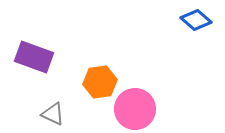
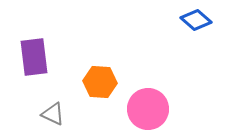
purple rectangle: rotated 63 degrees clockwise
orange hexagon: rotated 12 degrees clockwise
pink circle: moved 13 px right
